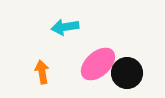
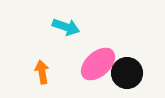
cyan arrow: moved 1 px right; rotated 152 degrees counterclockwise
